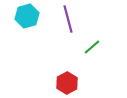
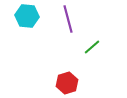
cyan hexagon: rotated 20 degrees clockwise
red hexagon: rotated 10 degrees clockwise
